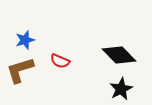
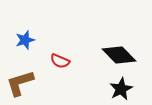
brown L-shape: moved 13 px down
